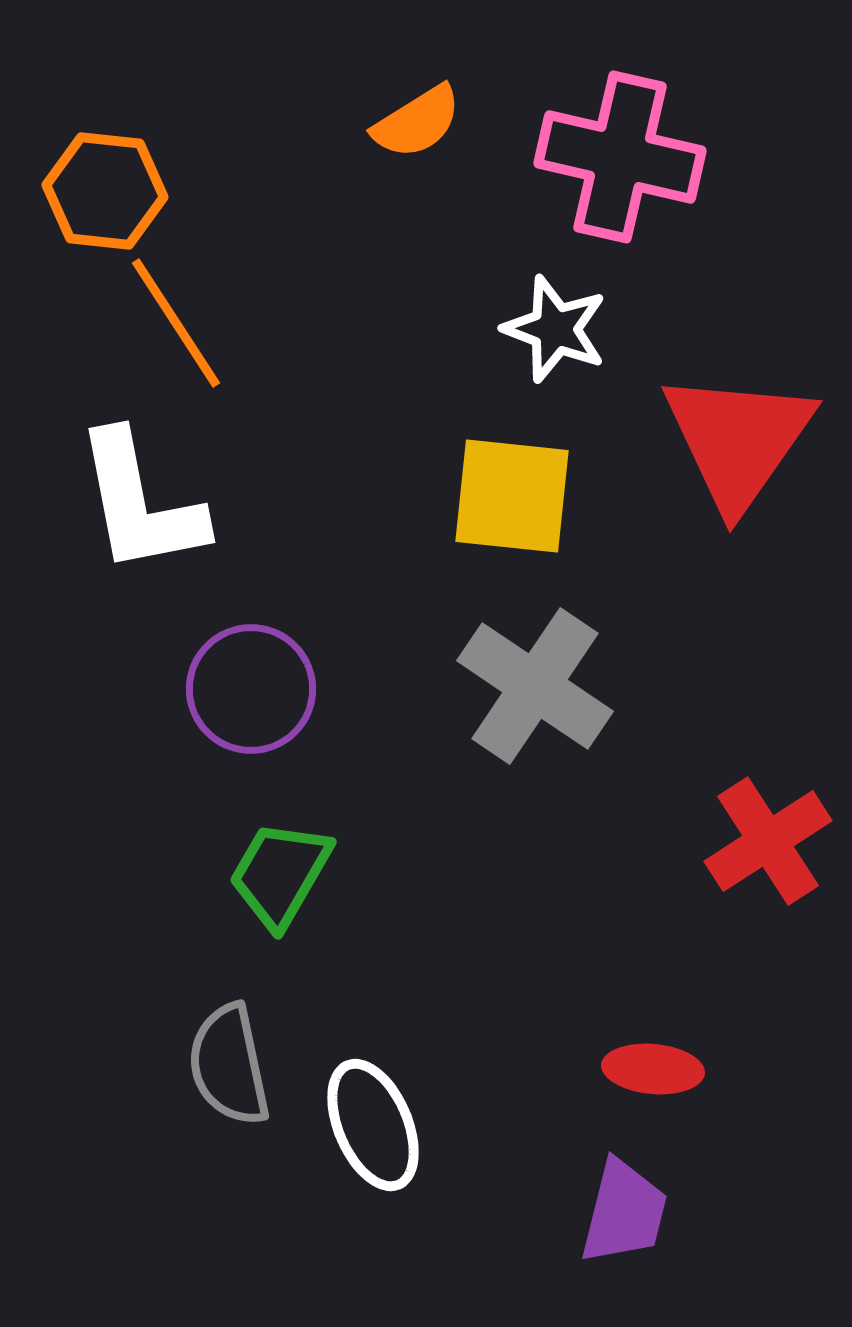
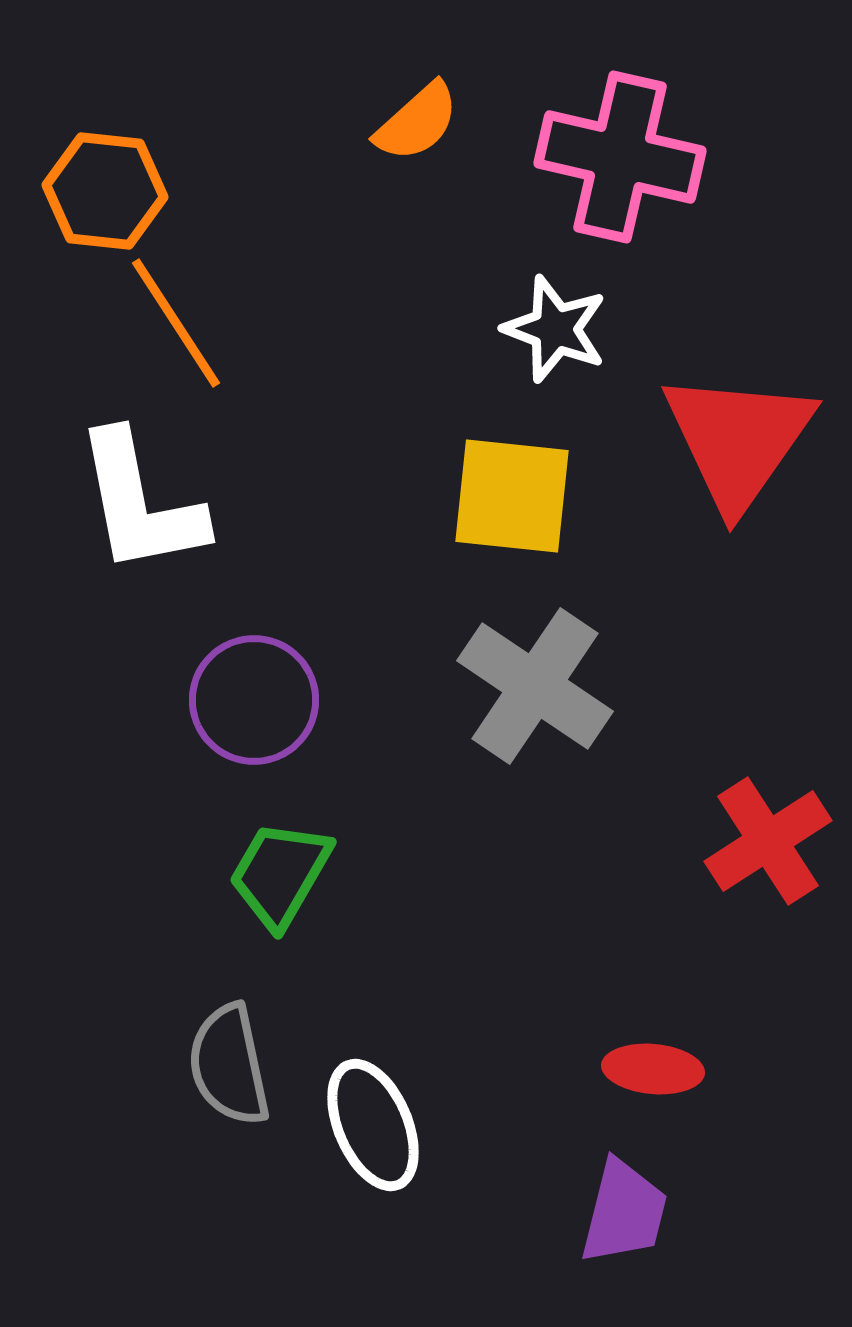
orange semicircle: rotated 10 degrees counterclockwise
purple circle: moved 3 px right, 11 px down
